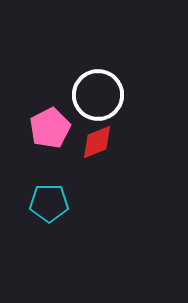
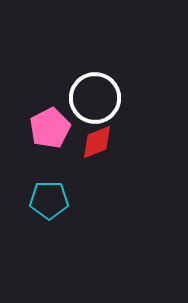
white circle: moved 3 px left, 3 px down
cyan pentagon: moved 3 px up
